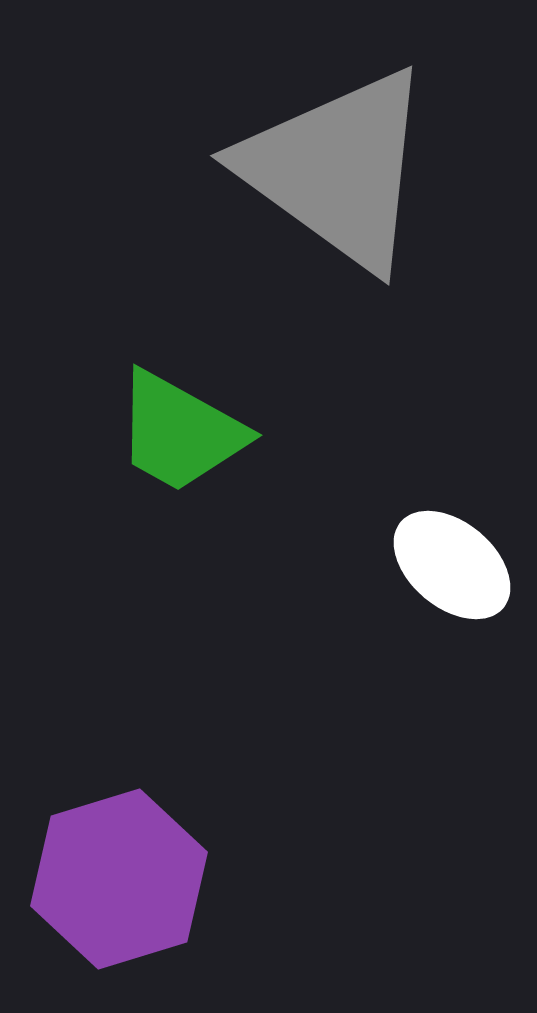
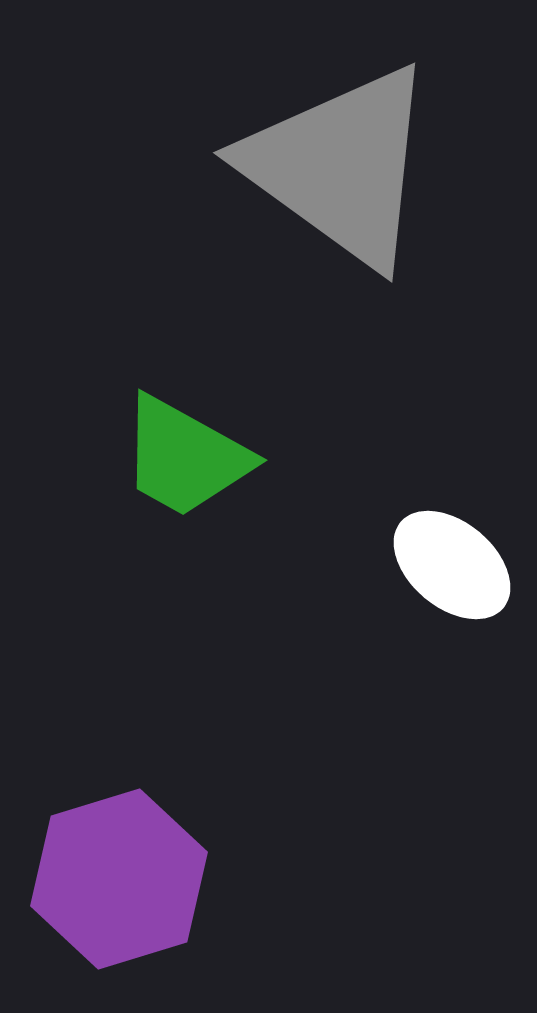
gray triangle: moved 3 px right, 3 px up
green trapezoid: moved 5 px right, 25 px down
